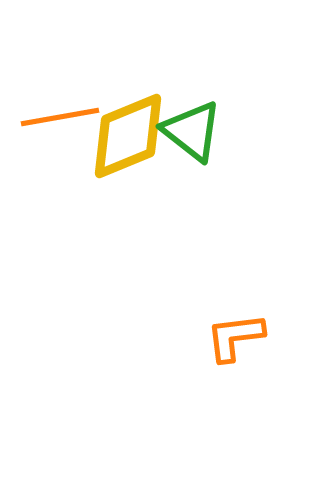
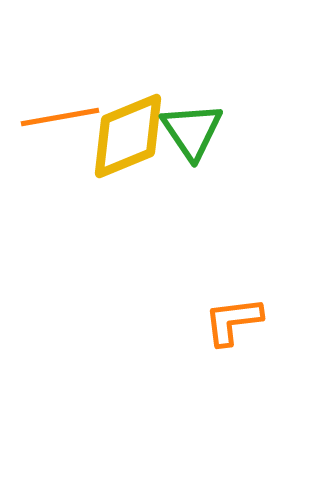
green triangle: rotated 18 degrees clockwise
orange L-shape: moved 2 px left, 16 px up
